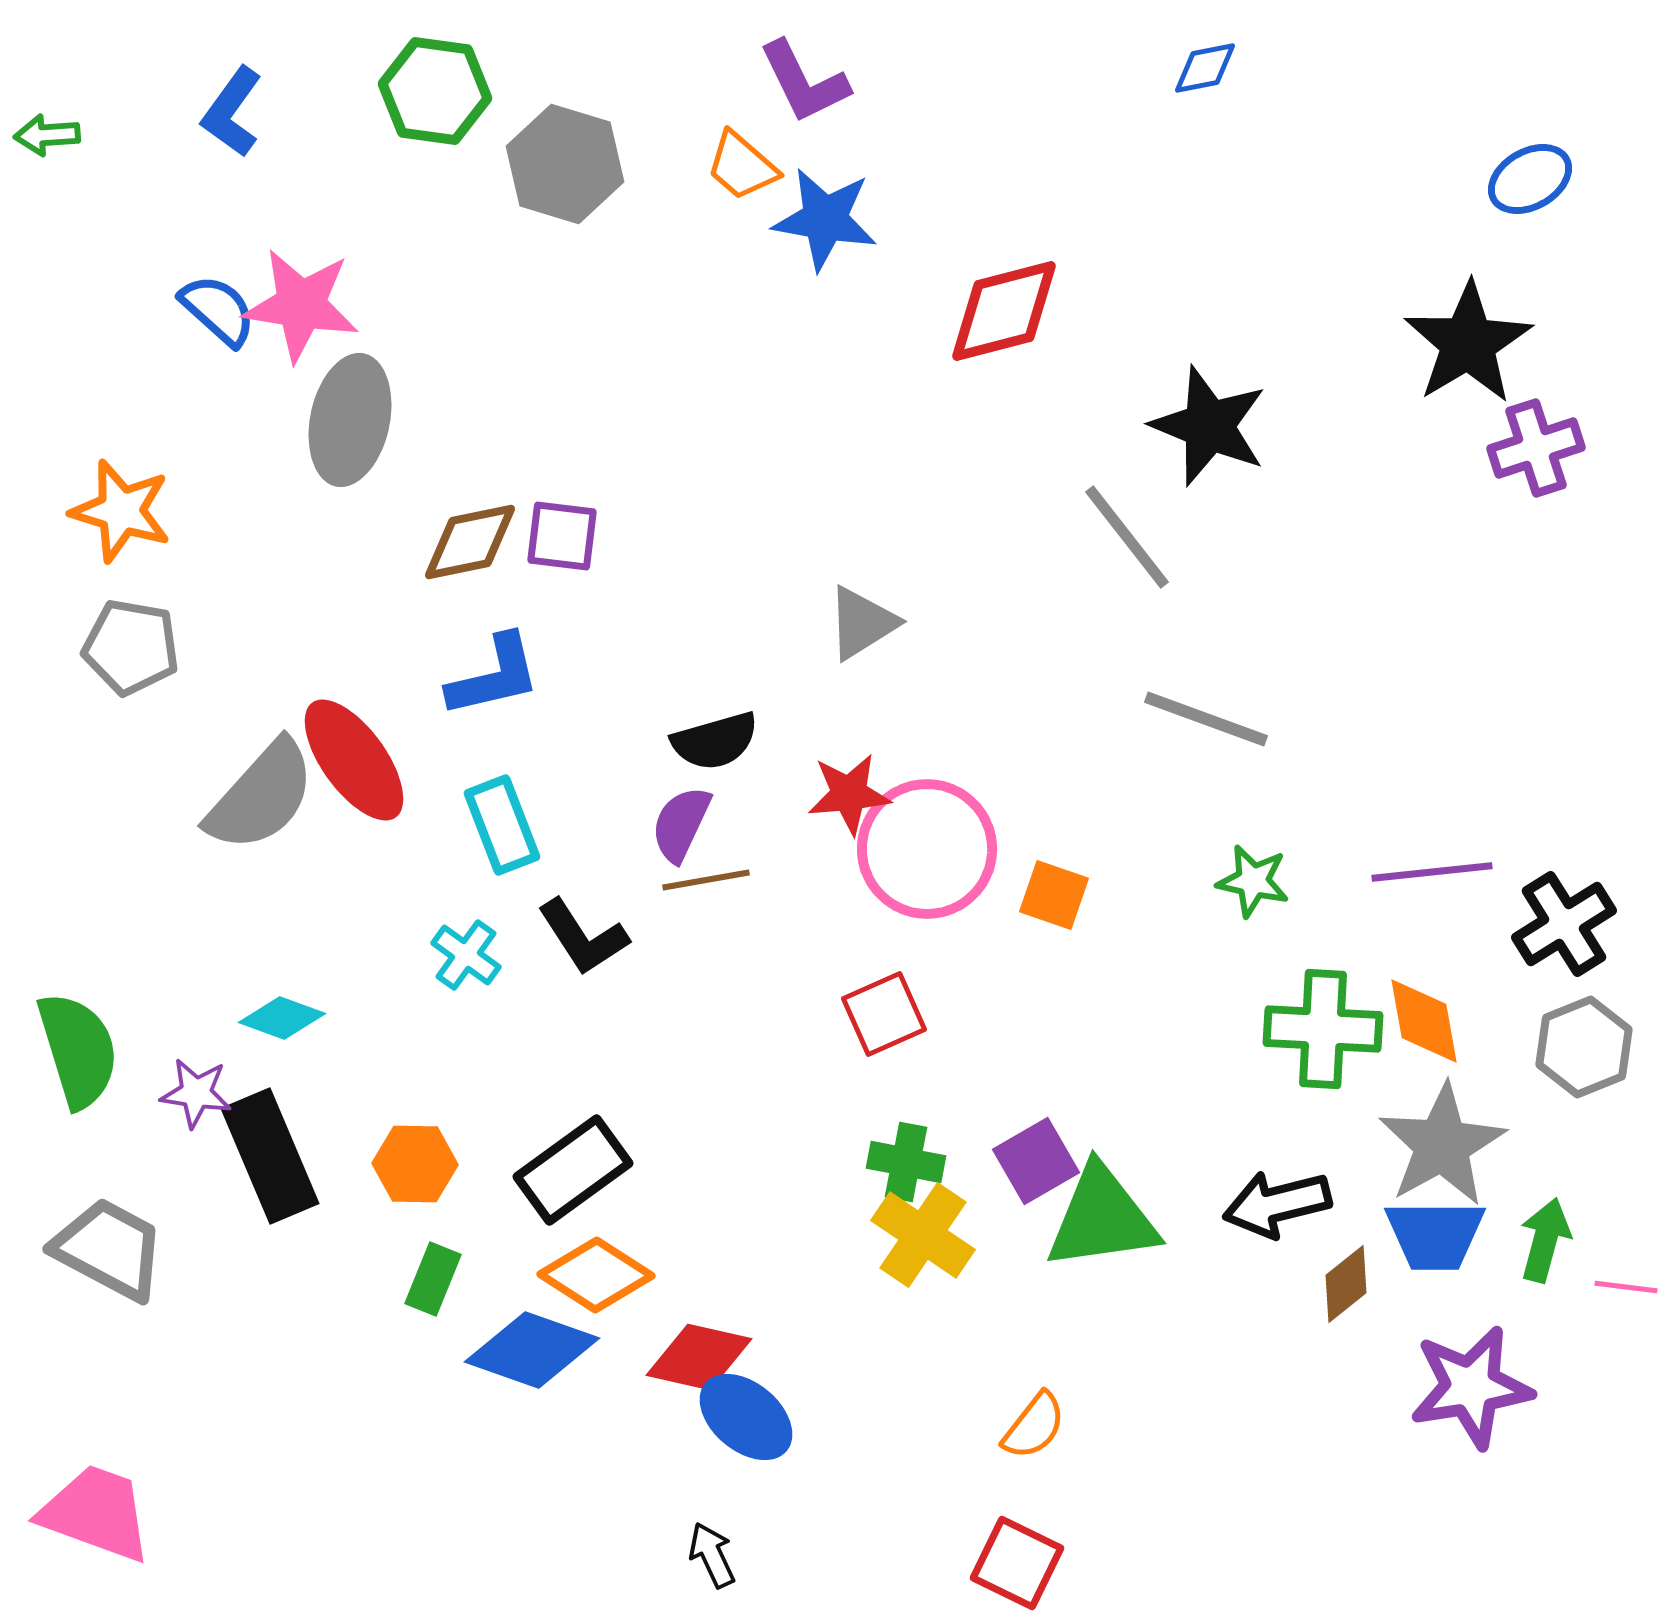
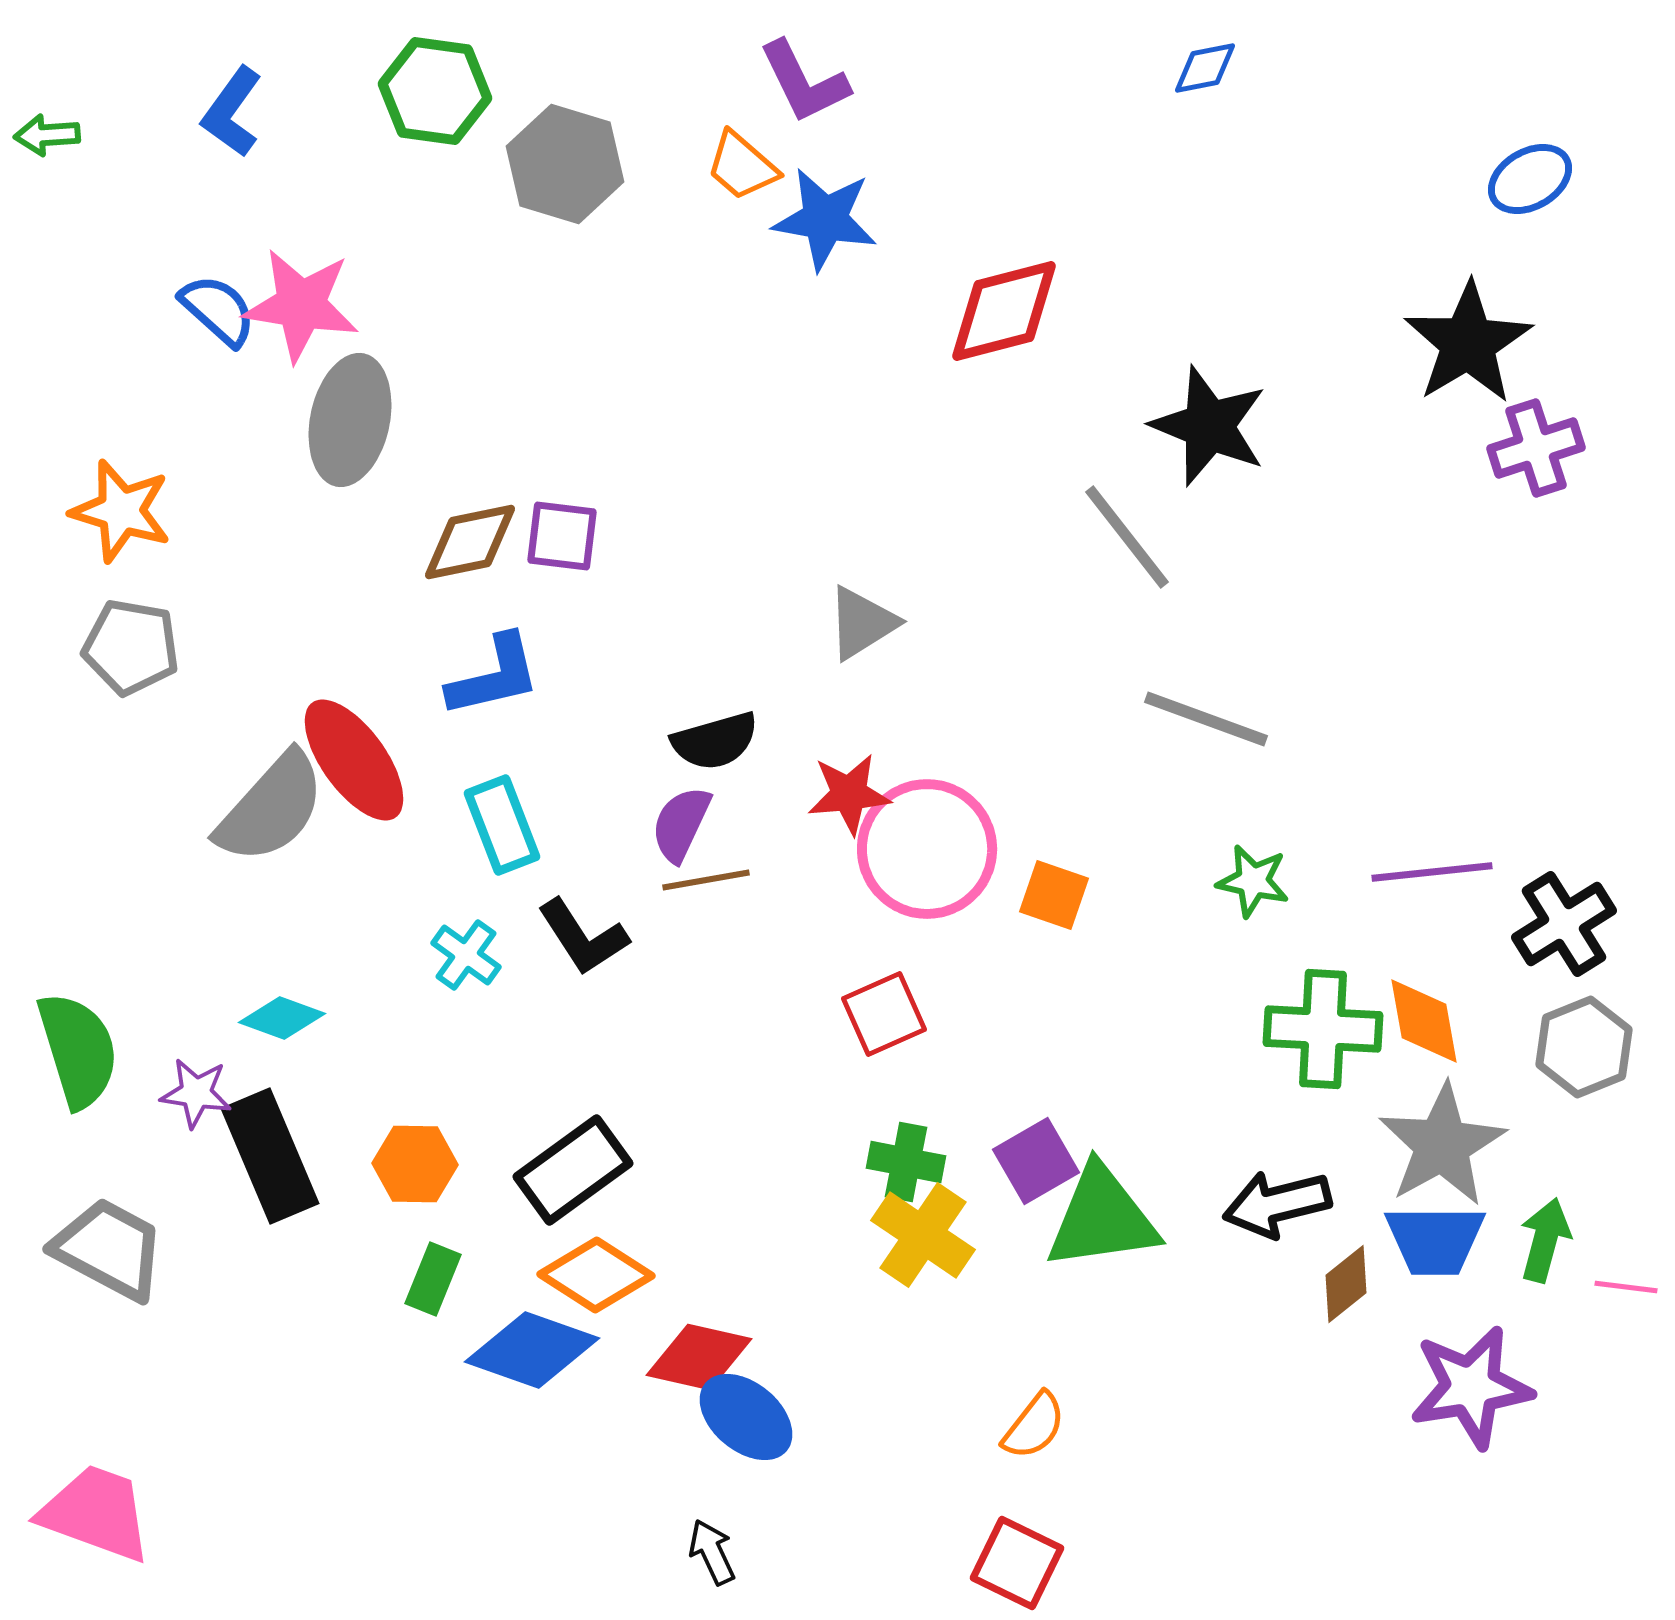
gray semicircle at (261, 796): moved 10 px right, 12 px down
blue trapezoid at (1435, 1235): moved 5 px down
black arrow at (712, 1555): moved 3 px up
